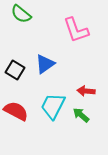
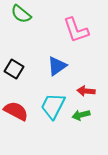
blue triangle: moved 12 px right, 2 px down
black square: moved 1 px left, 1 px up
green arrow: rotated 54 degrees counterclockwise
